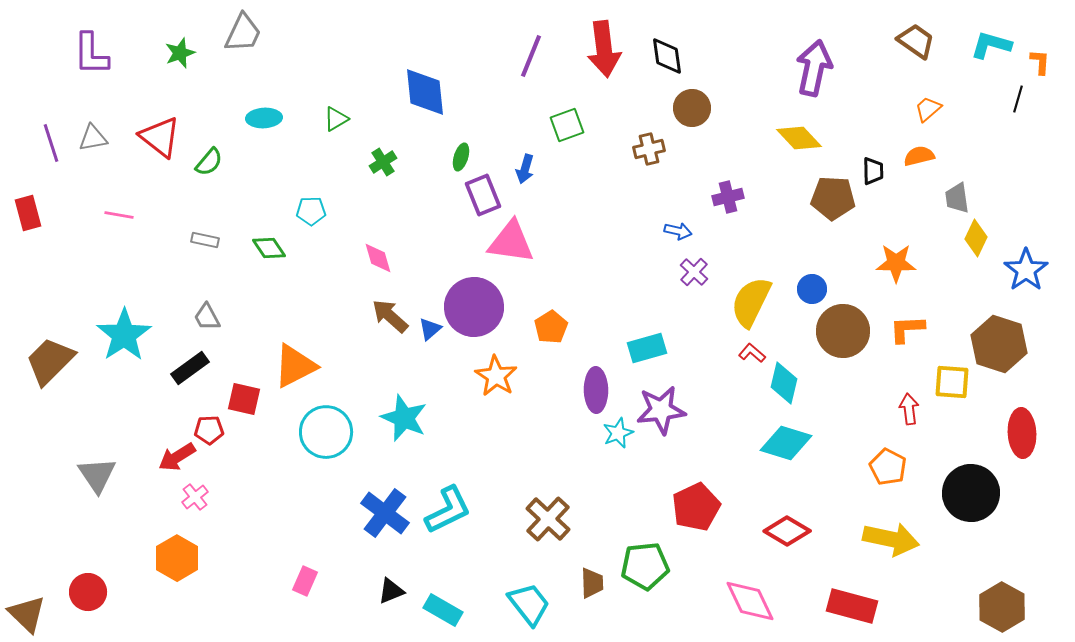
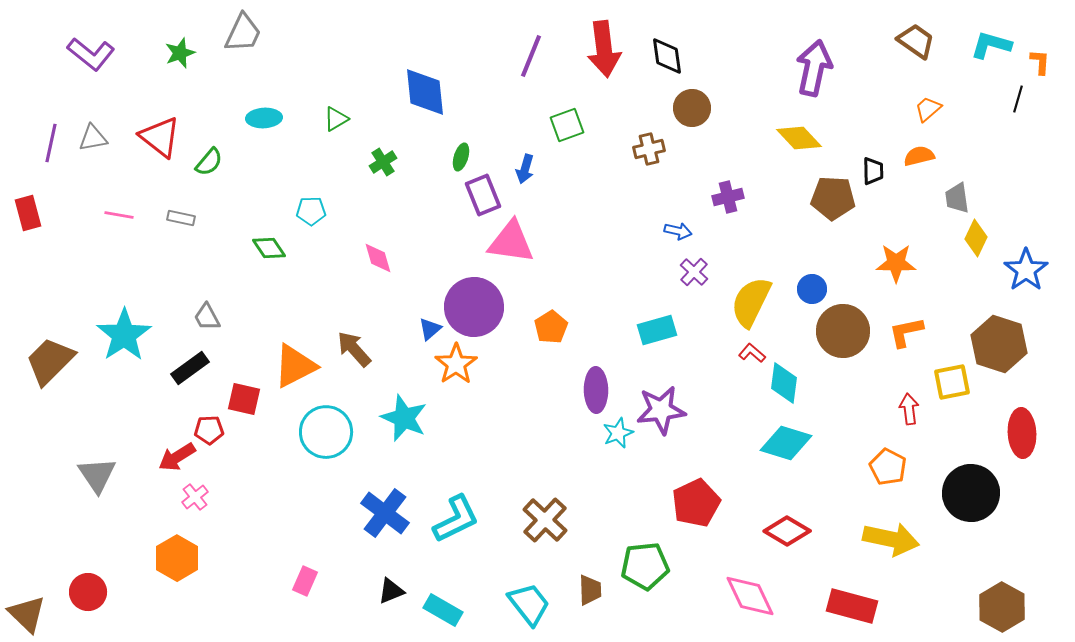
purple L-shape at (91, 54): rotated 51 degrees counterclockwise
purple line at (51, 143): rotated 30 degrees clockwise
gray rectangle at (205, 240): moved 24 px left, 22 px up
brown arrow at (390, 316): moved 36 px left, 33 px down; rotated 6 degrees clockwise
orange L-shape at (907, 329): moved 1 px left, 3 px down; rotated 9 degrees counterclockwise
cyan rectangle at (647, 348): moved 10 px right, 18 px up
orange star at (496, 376): moved 40 px left, 12 px up; rotated 6 degrees clockwise
yellow square at (952, 382): rotated 15 degrees counterclockwise
cyan diamond at (784, 383): rotated 6 degrees counterclockwise
red pentagon at (696, 507): moved 4 px up
cyan L-shape at (448, 510): moved 8 px right, 9 px down
brown cross at (548, 519): moved 3 px left, 1 px down
brown trapezoid at (592, 583): moved 2 px left, 7 px down
pink diamond at (750, 601): moved 5 px up
